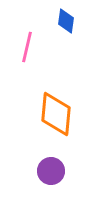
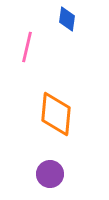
blue diamond: moved 1 px right, 2 px up
purple circle: moved 1 px left, 3 px down
